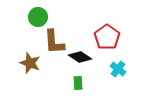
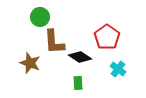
green circle: moved 2 px right
